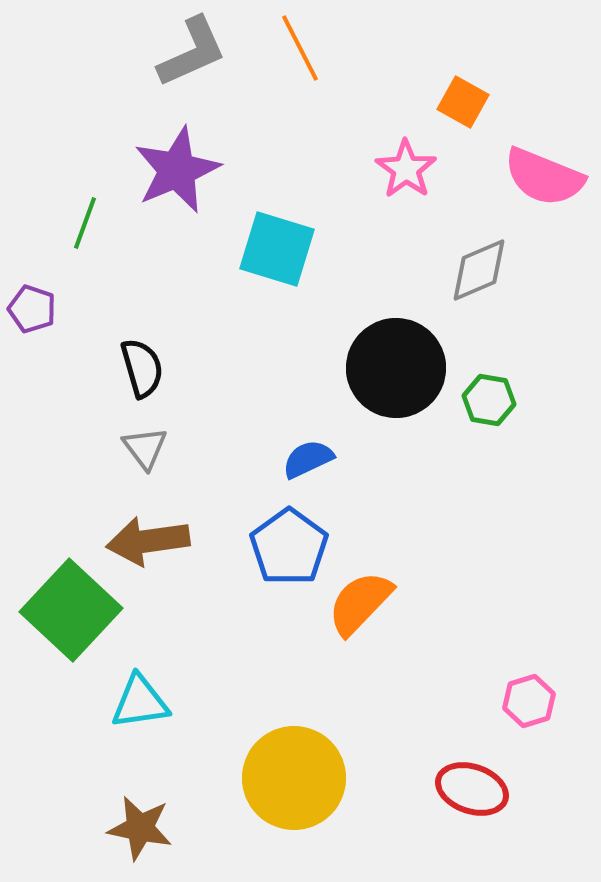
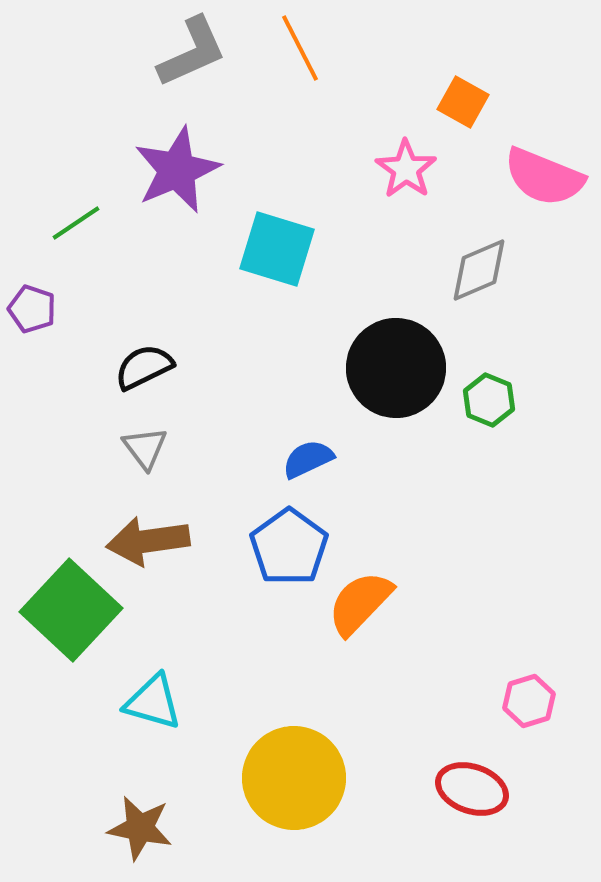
green line: moved 9 px left; rotated 36 degrees clockwise
black semicircle: moved 2 px right, 1 px up; rotated 100 degrees counterclockwise
green hexagon: rotated 12 degrees clockwise
cyan triangle: moved 13 px right; rotated 24 degrees clockwise
